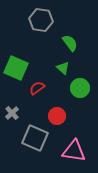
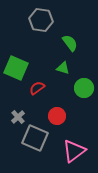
green triangle: rotated 24 degrees counterclockwise
green circle: moved 4 px right
gray cross: moved 6 px right, 4 px down
pink triangle: rotated 45 degrees counterclockwise
